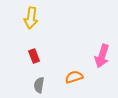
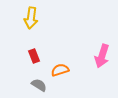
orange semicircle: moved 14 px left, 7 px up
gray semicircle: rotated 112 degrees clockwise
